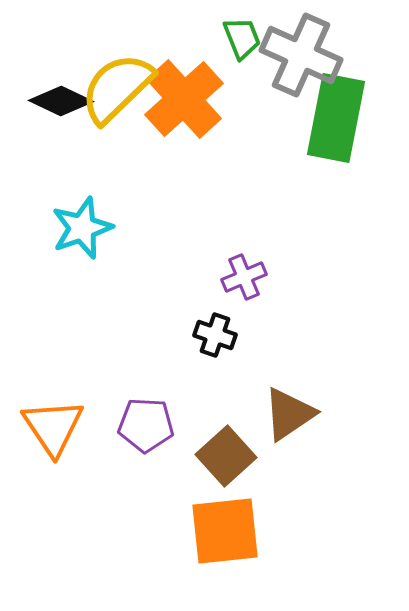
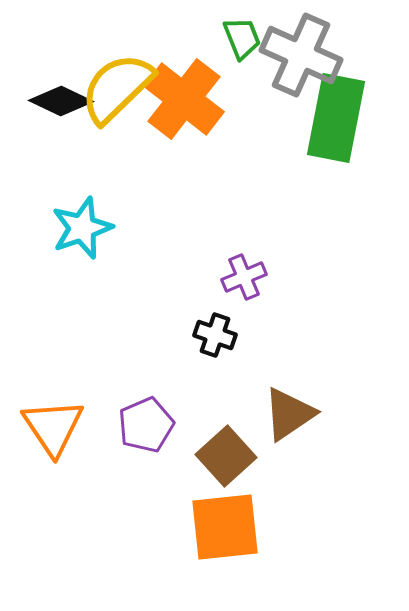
orange cross: rotated 10 degrees counterclockwise
purple pentagon: rotated 26 degrees counterclockwise
orange square: moved 4 px up
